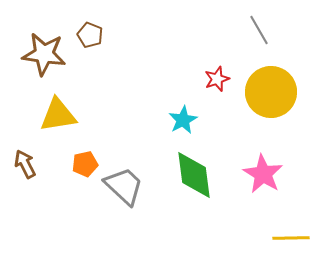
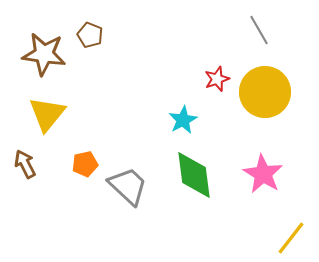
yellow circle: moved 6 px left
yellow triangle: moved 11 px left, 1 px up; rotated 42 degrees counterclockwise
gray trapezoid: moved 4 px right
yellow line: rotated 51 degrees counterclockwise
